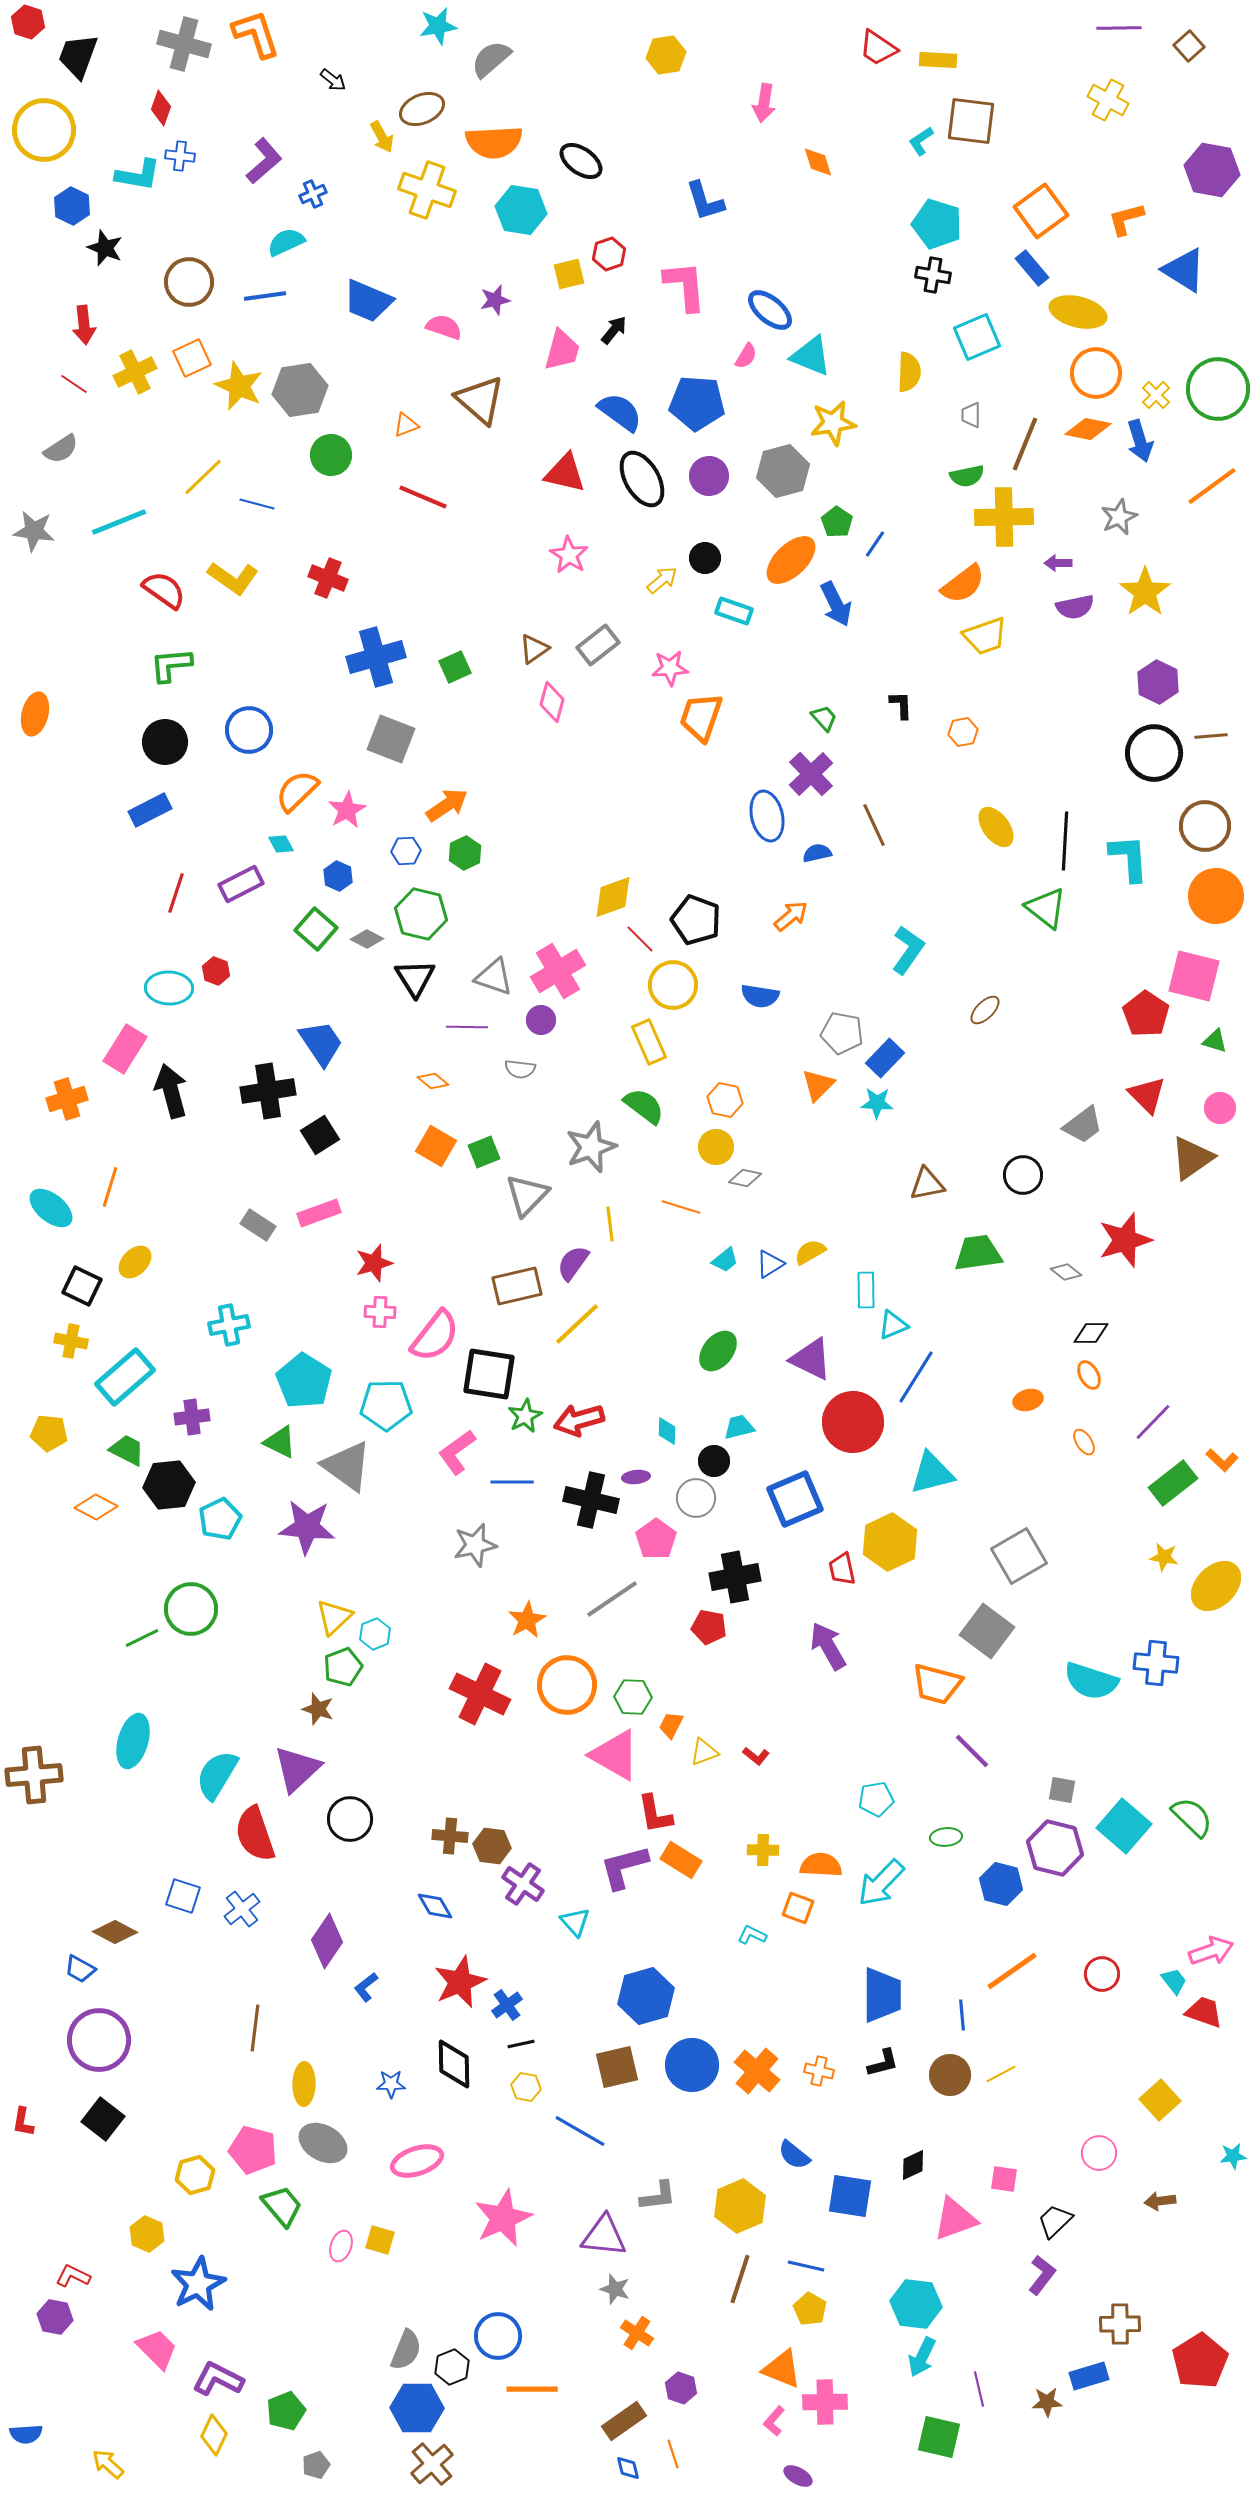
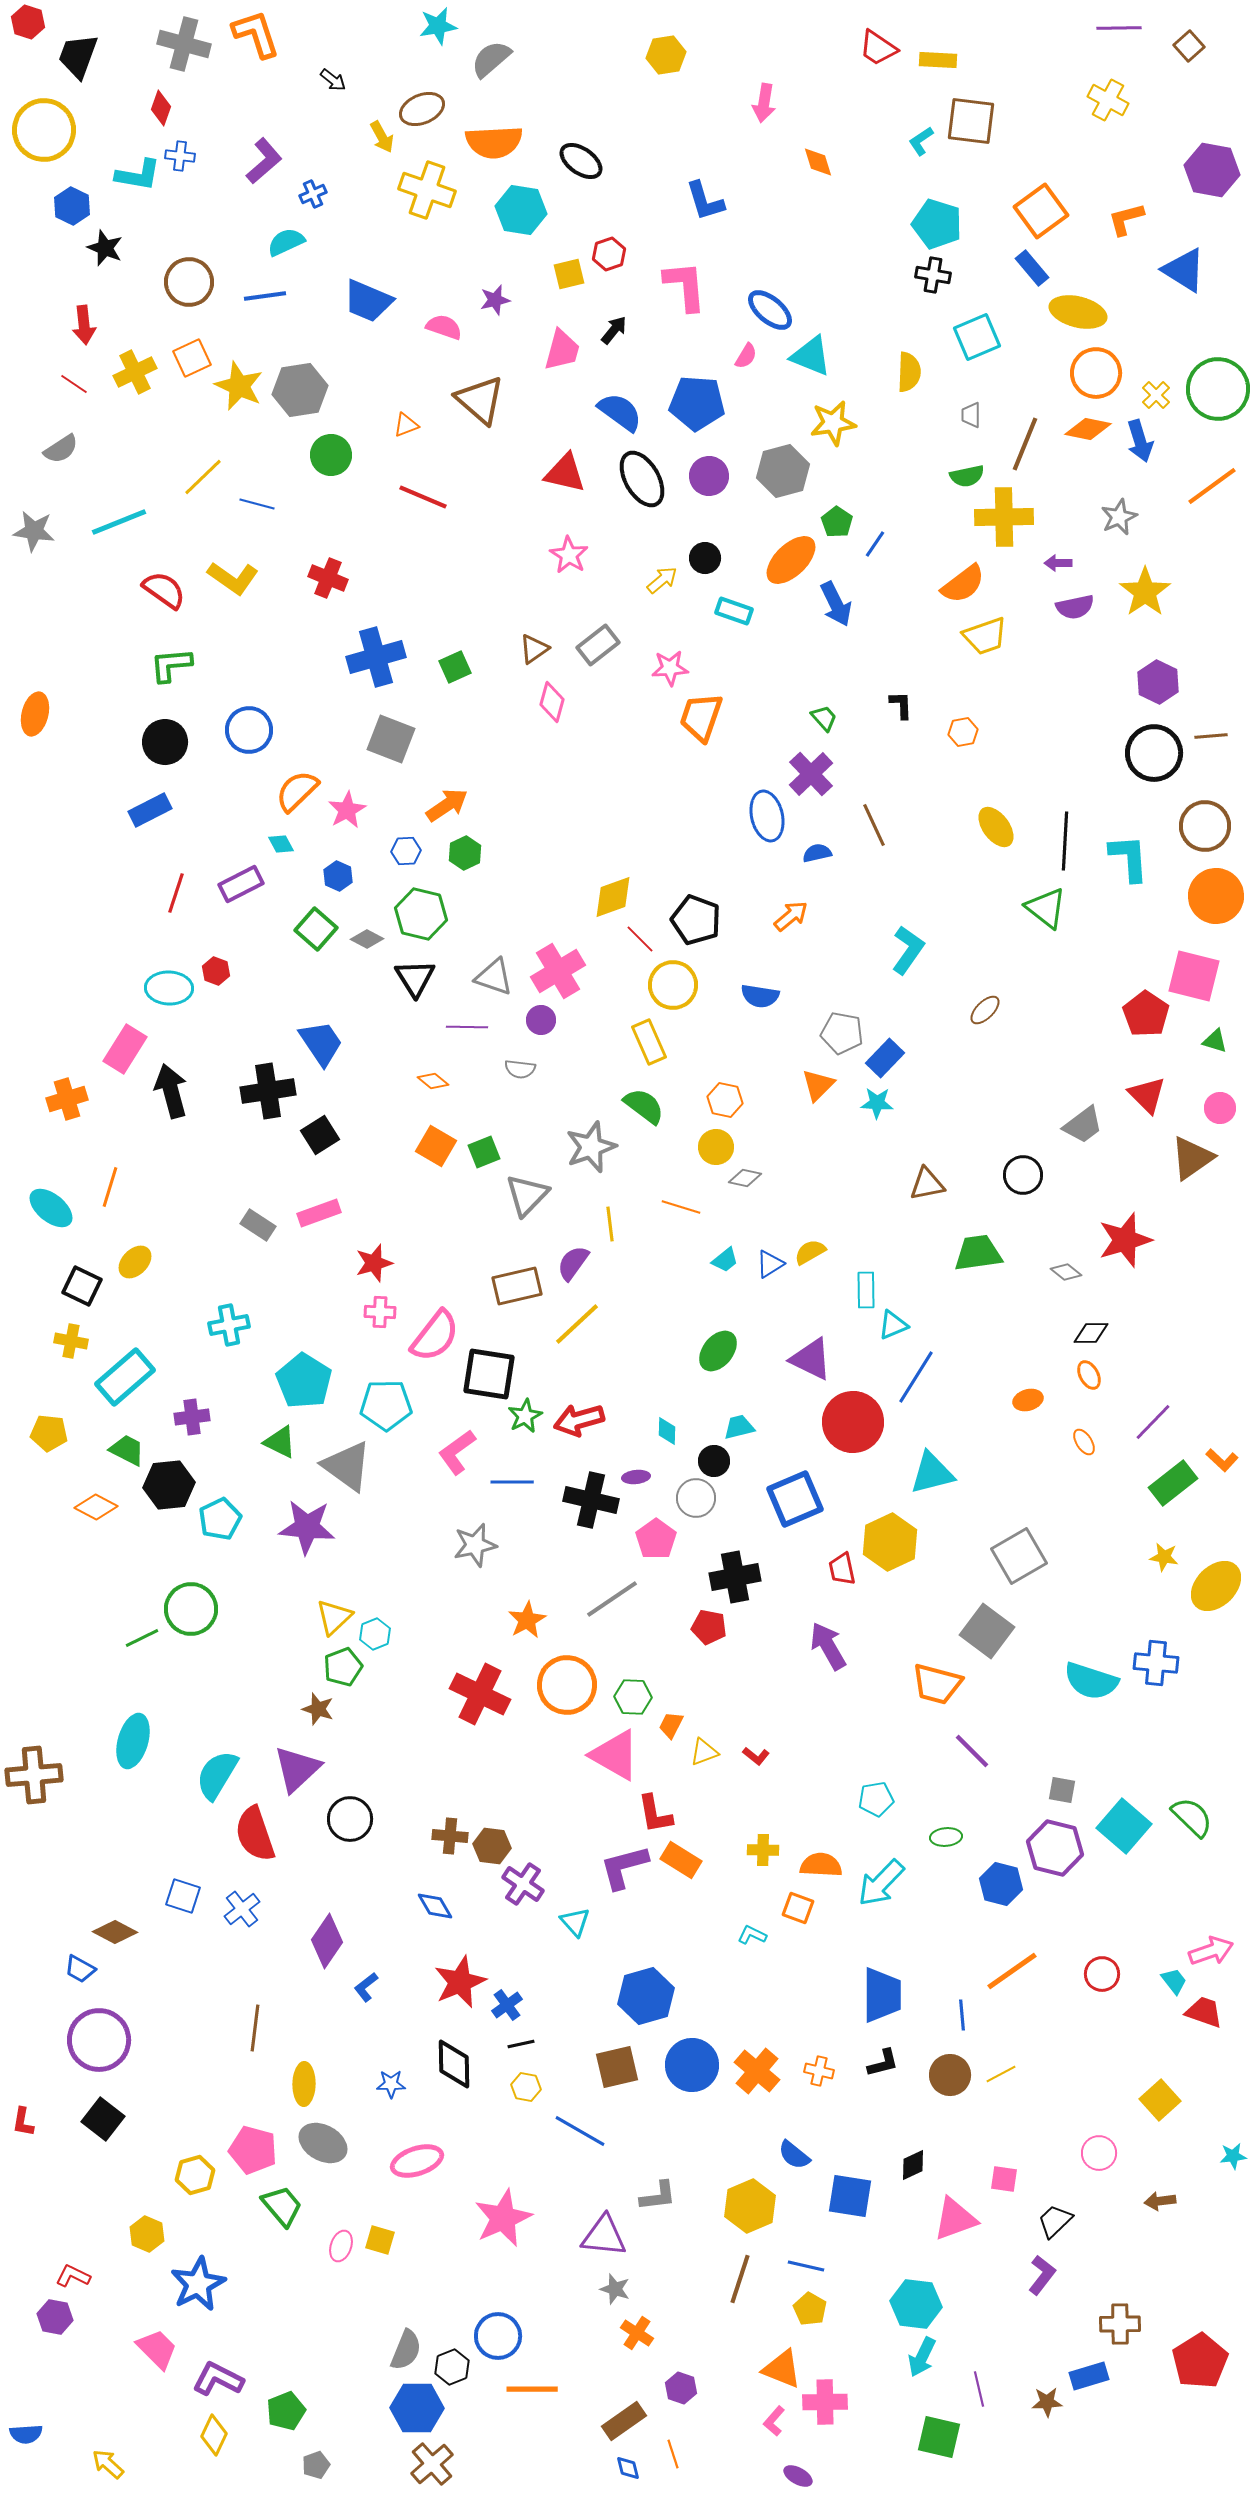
yellow hexagon at (740, 2206): moved 10 px right
